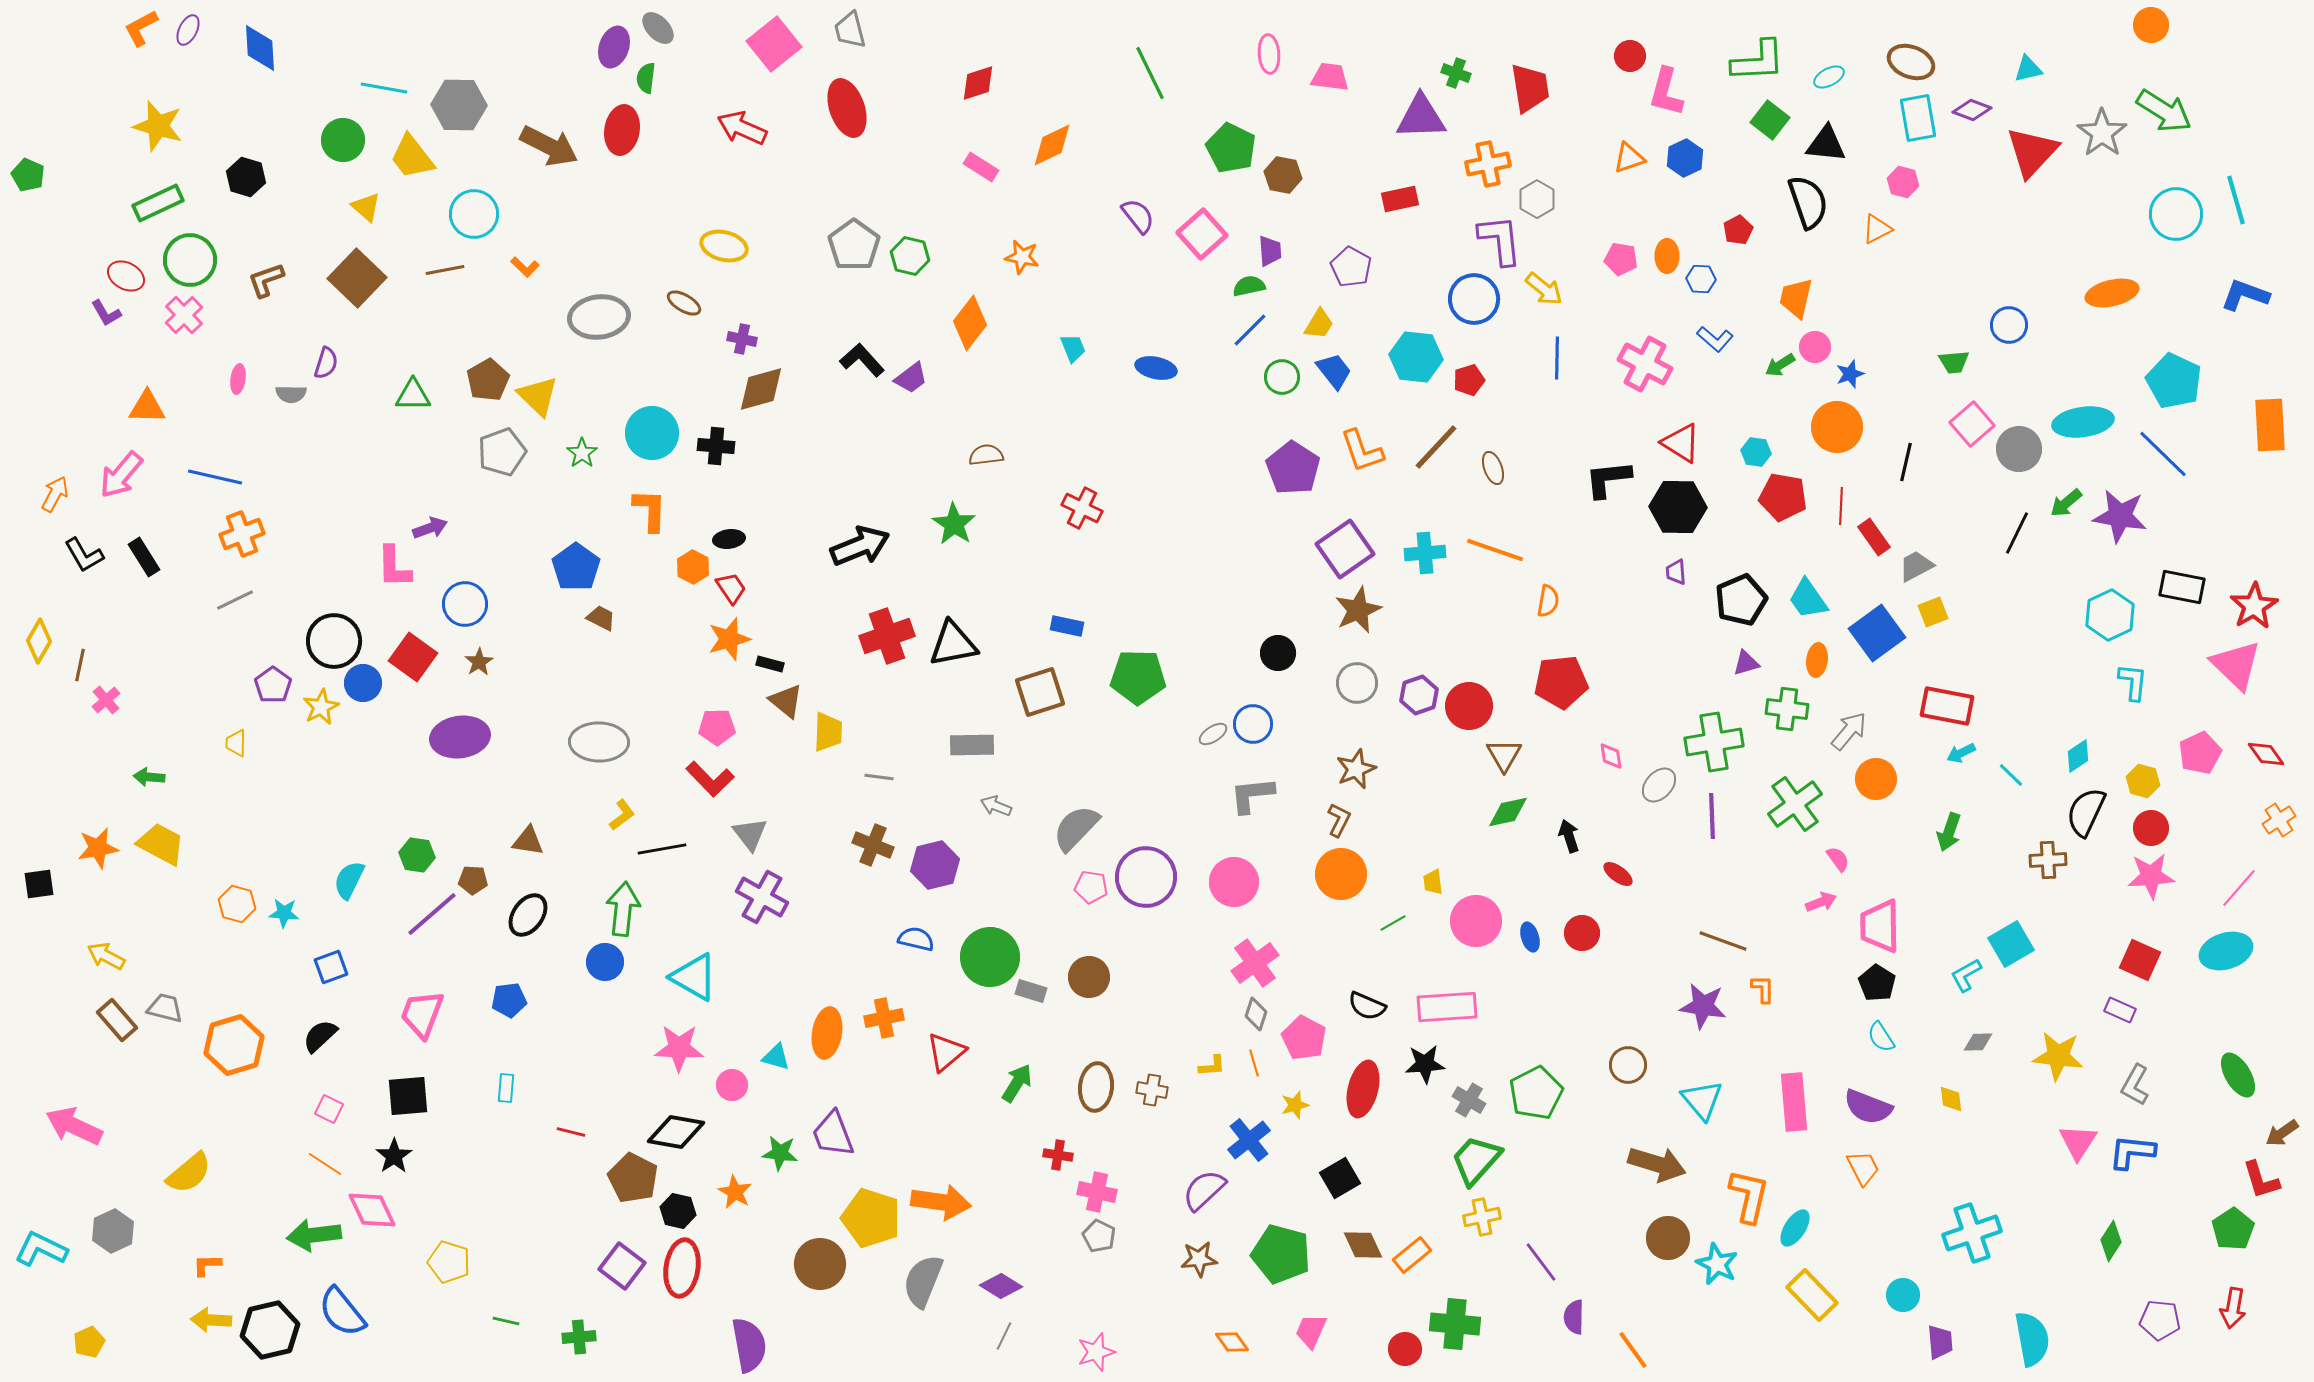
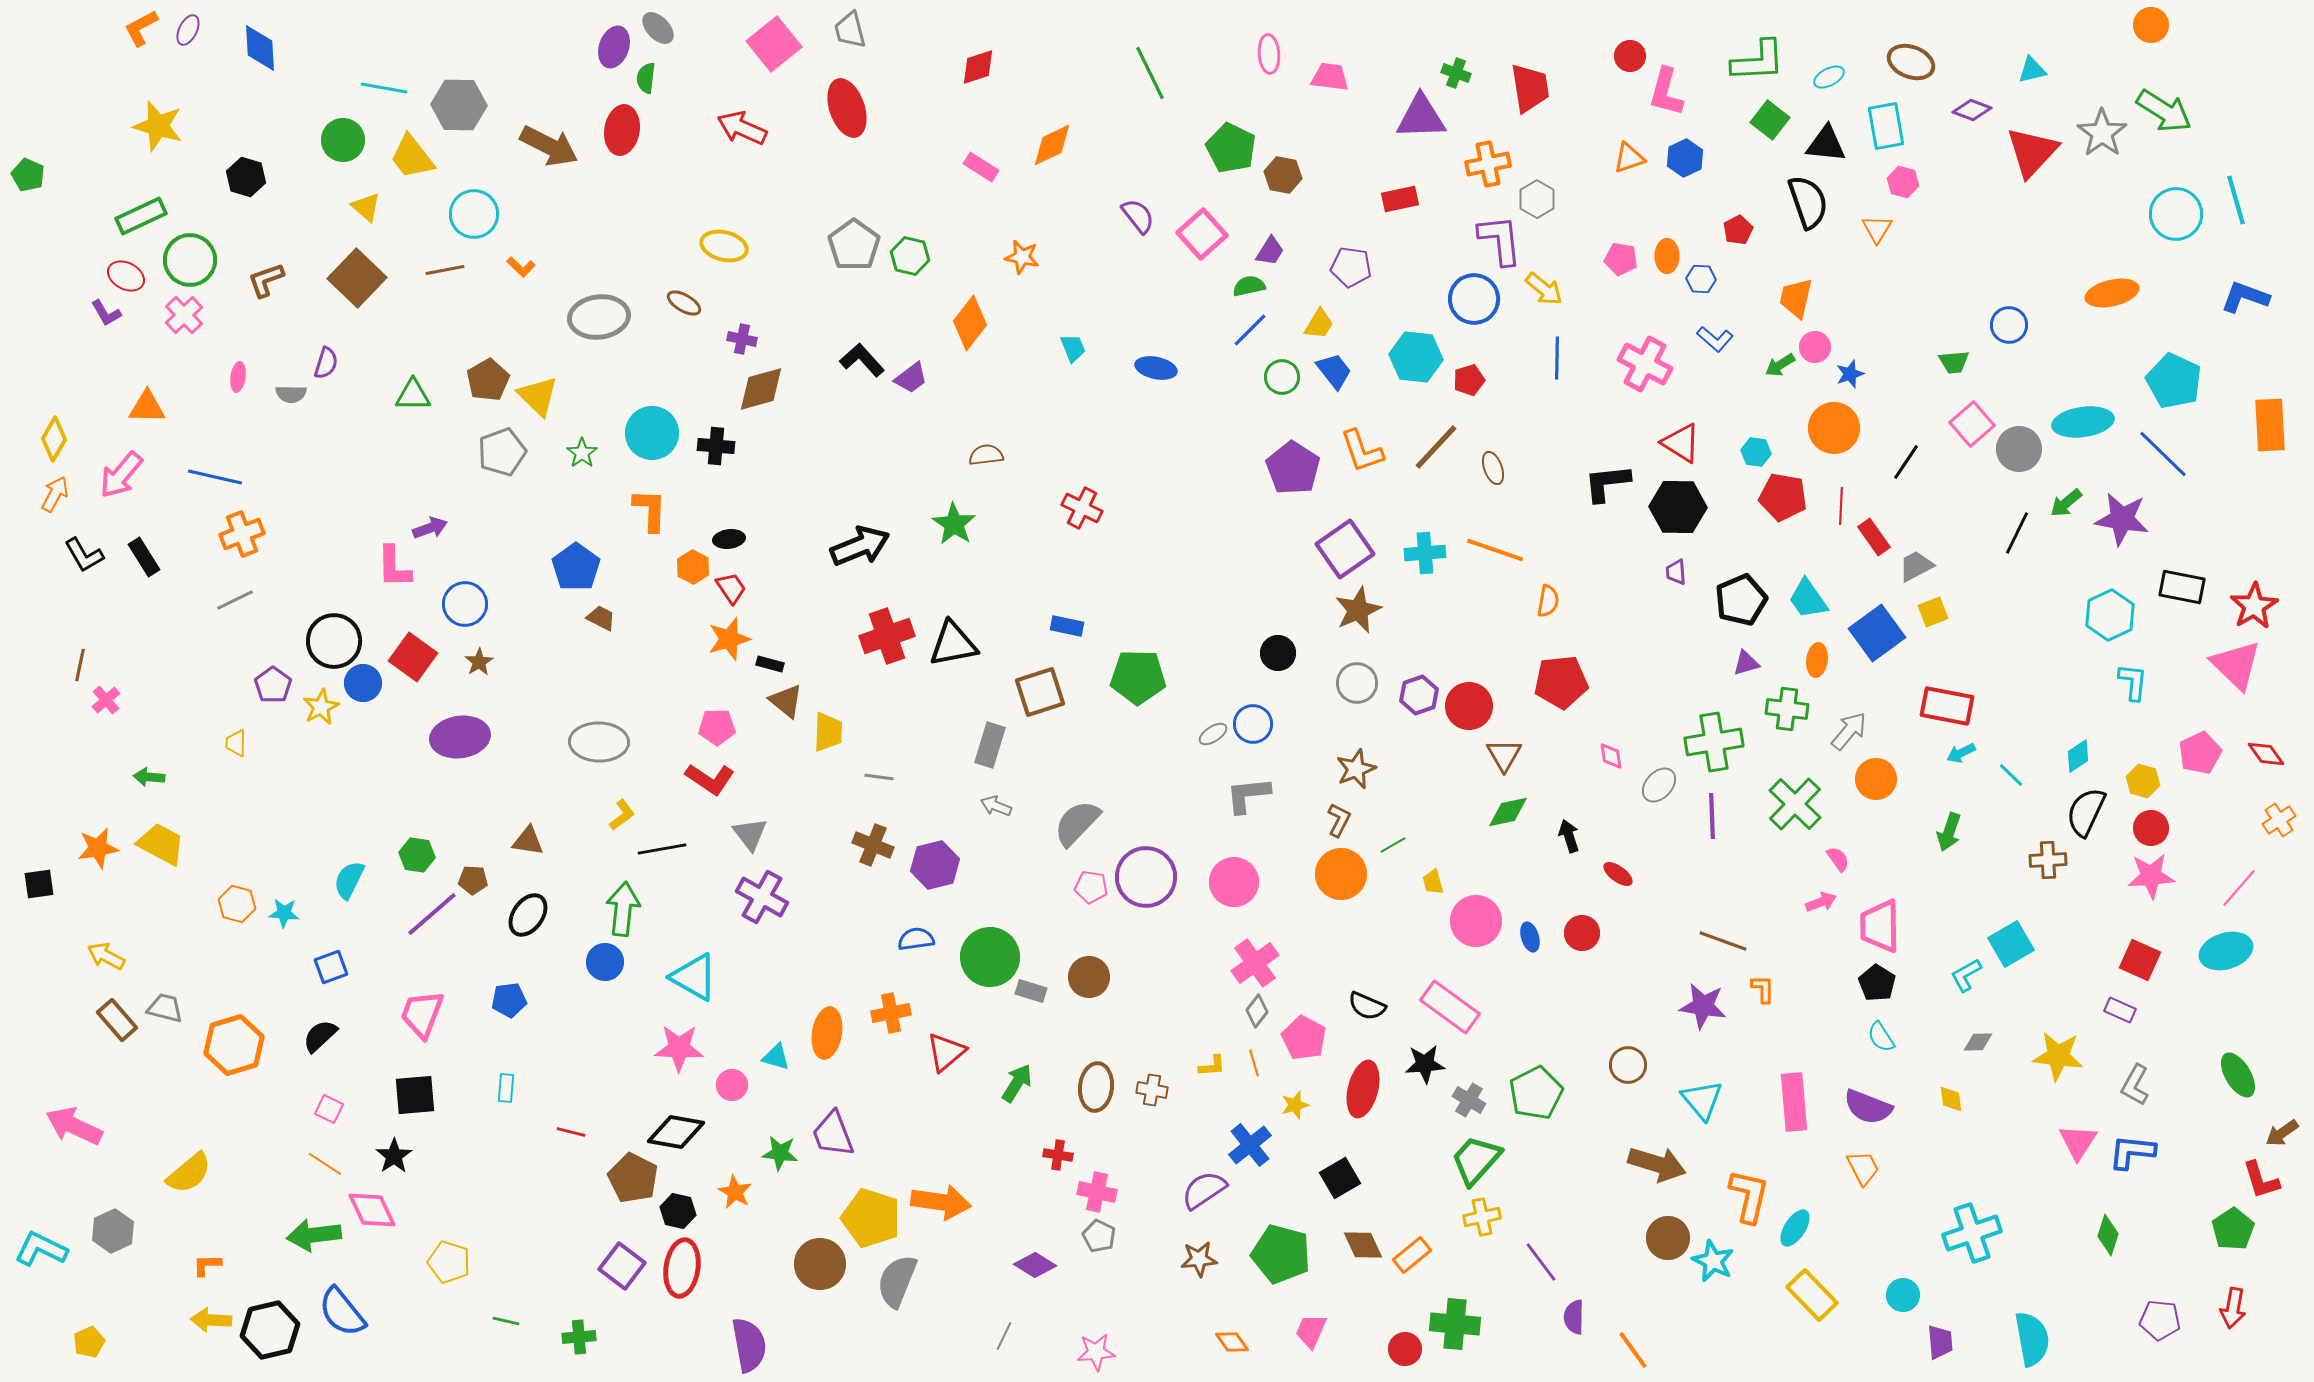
cyan triangle at (2028, 69): moved 4 px right, 1 px down
red diamond at (978, 83): moved 16 px up
cyan rectangle at (1918, 118): moved 32 px left, 8 px down
green rectangle at (158, 203): moved 17 px left, 13 px down
orange triangle at (1877, 229): rotated 32 degrees counterclockwise
purple trapezoid at (1270, 251): rotated 36 degrees clockwise
orange L-shape at (525, 267): moved 4 px left
purple pentagon at (1351, 267): rotated 21 degrees counterclockwise
blue L-shape at (2245, 295): moved 2 px down
pink ellipse at (238, 379): moved 2 px up
orange circle at (1837, 427): moved 3 px left, 1 px down
black line at (1906, 462): rotated 21 degrees clockwise
black L-shape at (1608, 479): moved 1 px left, 4 px down
purple star at (2120, 516): moved 2 px right, 3 px down
yellow diamond at (39, 641): moved 15 px right, 202 px up
gray rectangle at (972, 745): moved 18 px right; rotated 72 degrees counterclockwise
red L-shape at (710, 779): rotated 12 degrees counterclockwise
gray L-shape at (1252, 795): moved 4 px left
green cross at (1795, 804): rotated 10 degrees counterclockwise
gray semicircle at (1076, 828): moved 1 px right, 5 px up
yellow trapezoid at (1433, 882): rotated 8 degrees counterclockwise
green line at (1393, 923): moved 78 px up
blue semicircle at (916, 939): rotated 21 degrees counterclockwise
pink rectangle at (1447, 1007): moved 3 px right; rotated 40 degrees clockwise
gray diamond at (1256, 1014): moved 1 px right, 3 px up; rotated 20 degrees clockwise
orange cross at (884, 1018): moved 7 px right, 5 px up
black square at (408, 1096): moved 7 px right, 1 px up
blue cross at (1249, 1140): moved 1 px right, 5 px down
purple semicircle at (1204, 1190): rotated 9 degrees clockwise
green diamond at (2111, 1241): moved 3 px left, 6 px up; rotated 15 degrees counterclockwise
cyan star at (1717, 1264): moved 4 px left, 3 px up
gray semicircle at (923, 1281): moved 26 px left
purple diamond at (1001, 1286): moved 34 px right, 21 px up
pink star at (1096, 1352): rotated 12 degrees clockwise
